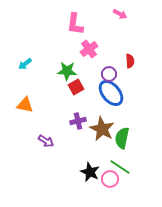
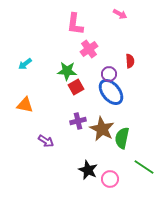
blue ellipse: moved 1 px up
green line: moved 24 px right
black star: moved 2 px left, 2 px up
